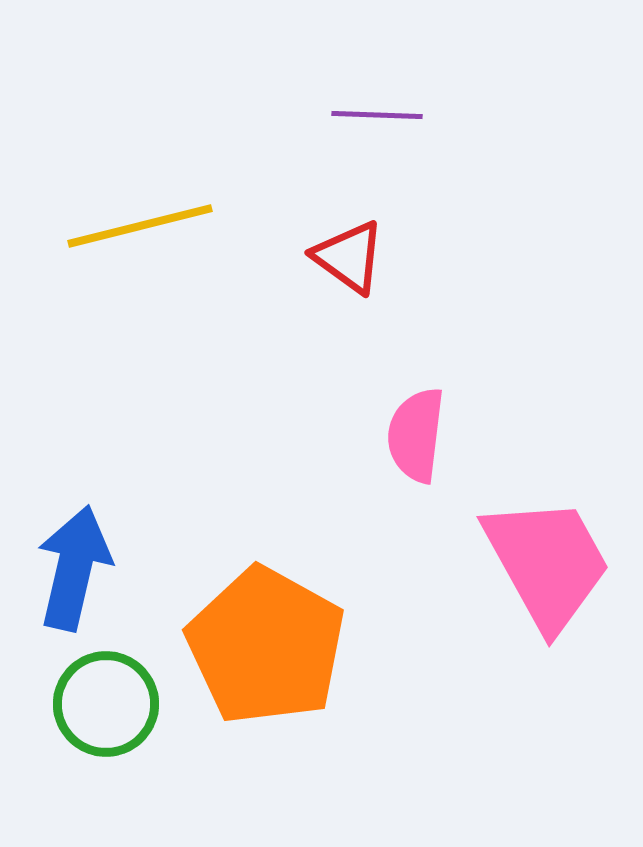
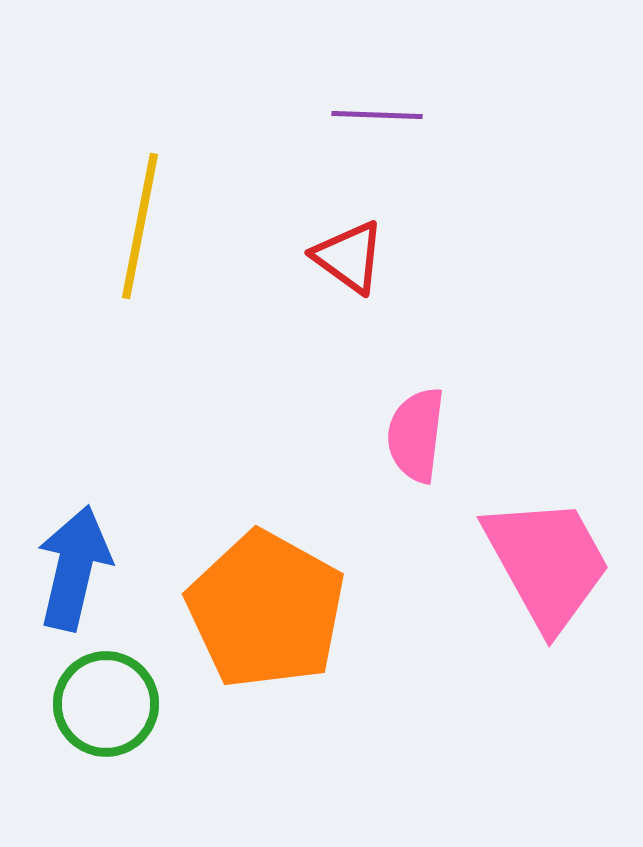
yellow line: rotated 65 degrees counterclockwise
orange pentagon: moved 36 px up
